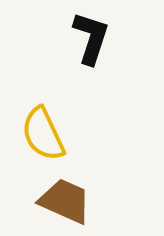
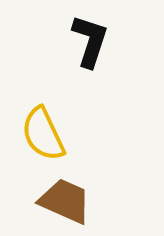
black L-shape: moved 1 px left, 3 px down
